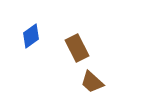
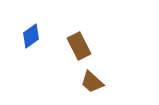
brown rectangle: moved 2 px right, 2 px up
